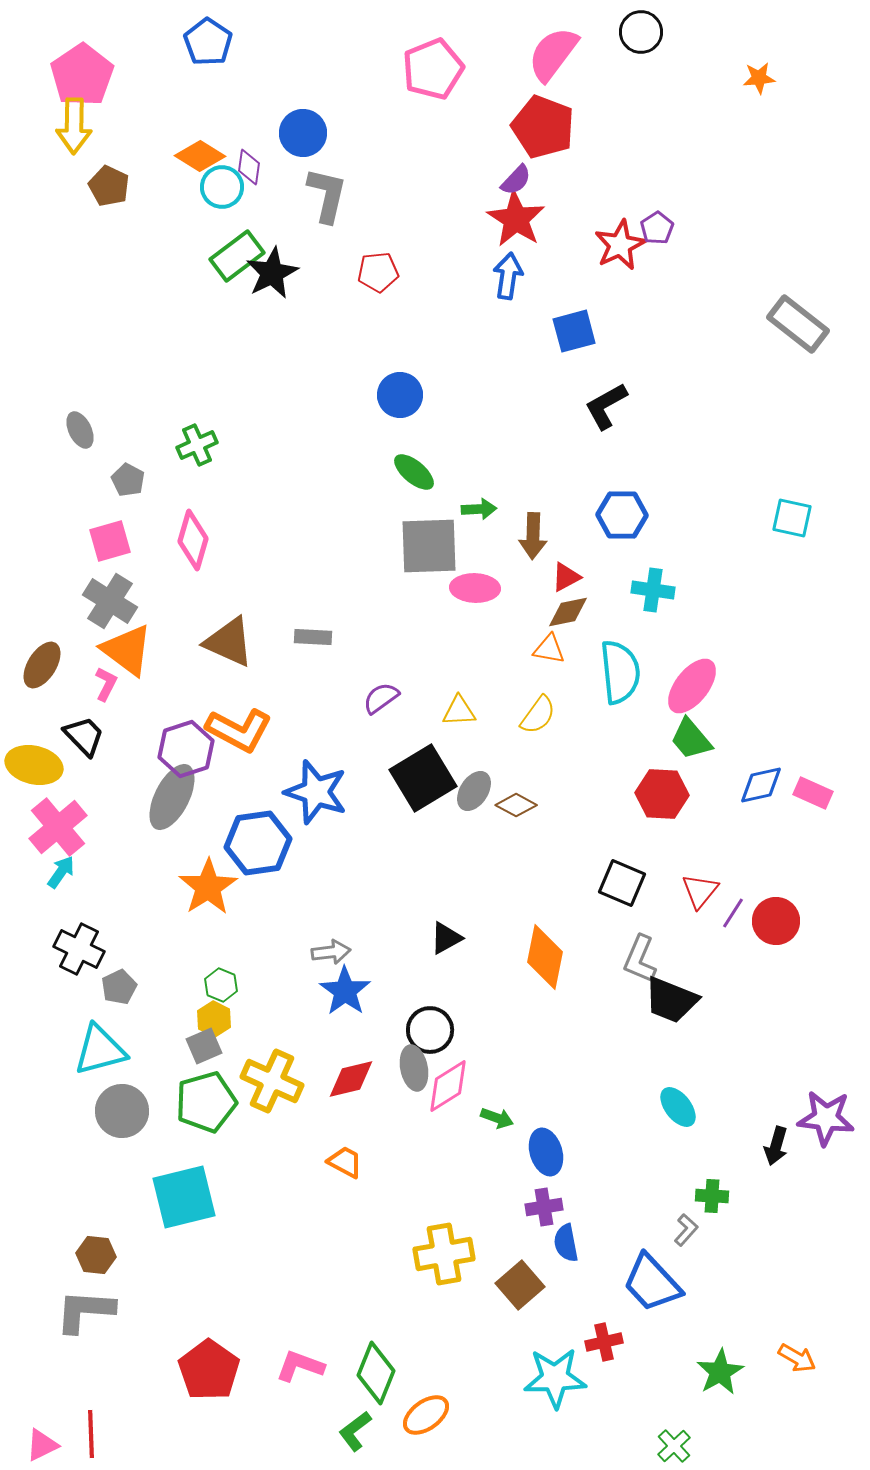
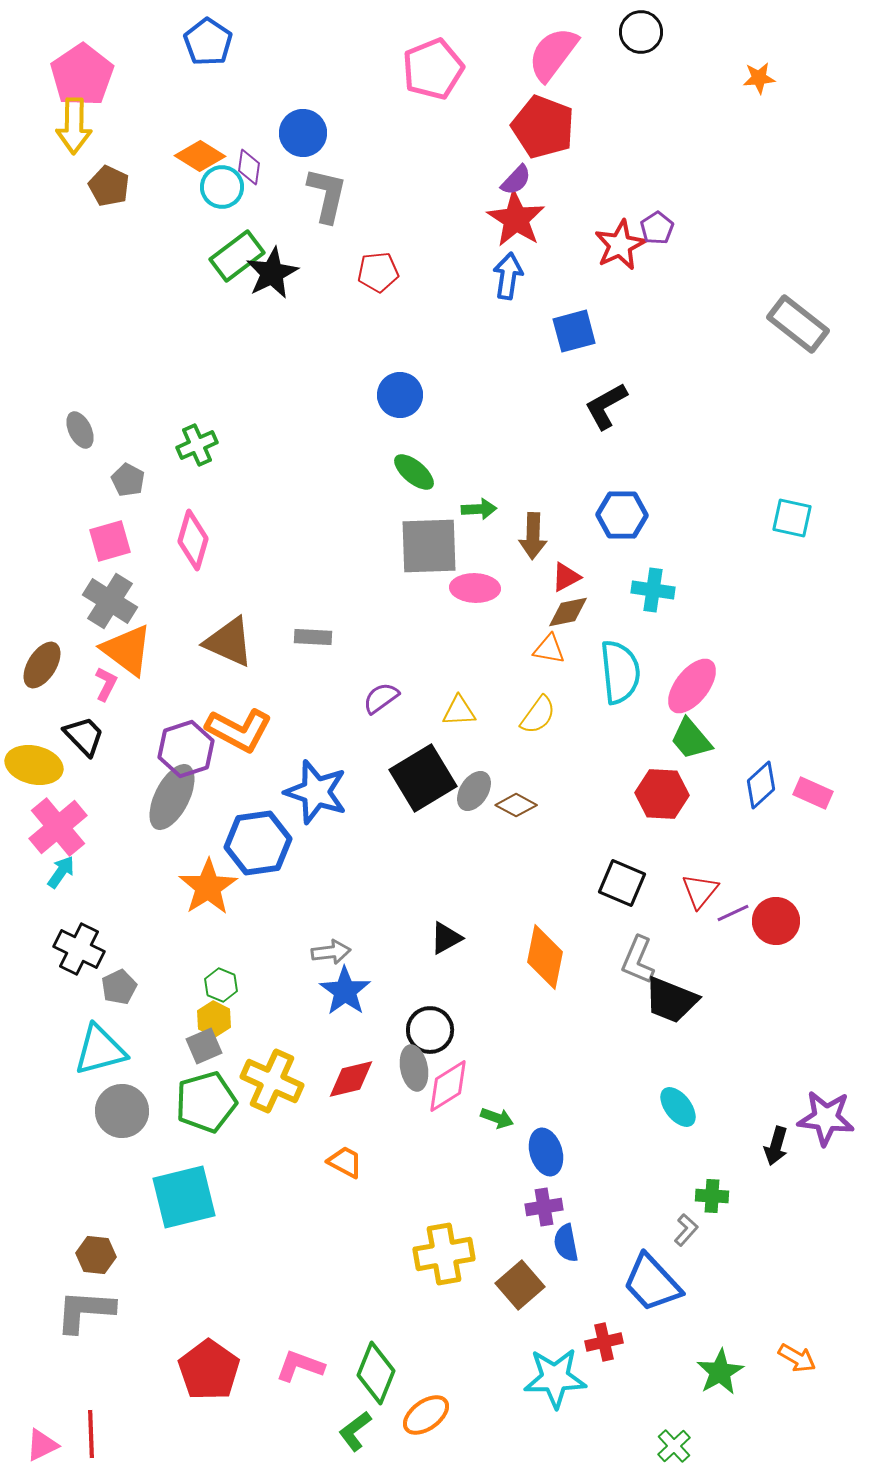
blue diamond at (761, 785): rotated 30 degrees counterclockwise
purple line at (733, 913): rotated 32 degrees clockwise
gray L-shape at (640, 959): moved 2 px left, 1 px down
